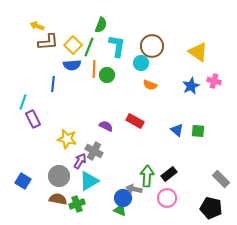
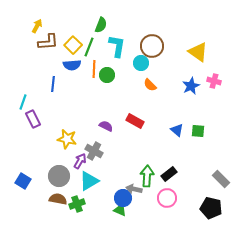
yellow arrow: rotated 96 degrees clockwise
orange semicircle: rotated 24 degrees clockwise
